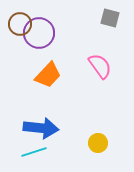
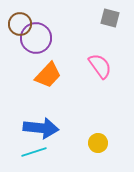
purple circle: moved 3 px left, 5 px down
